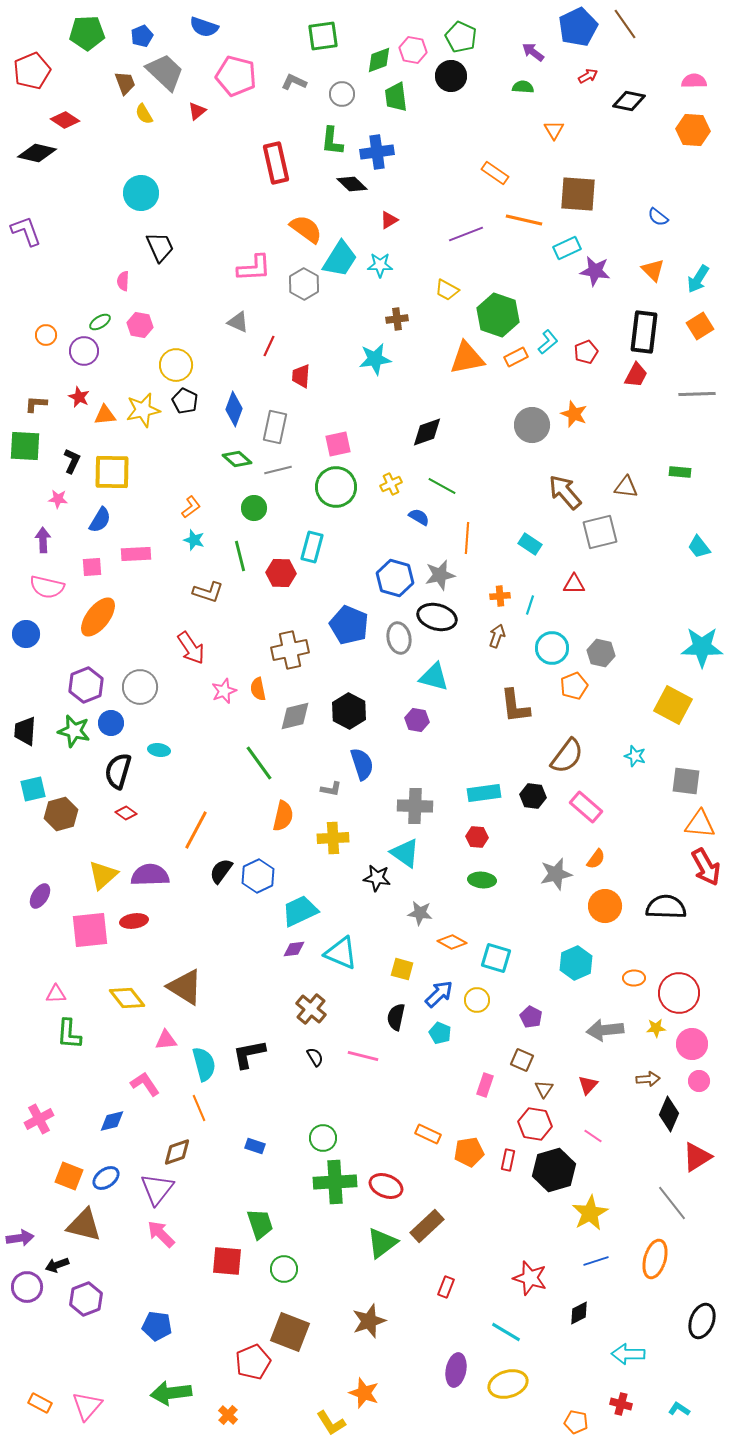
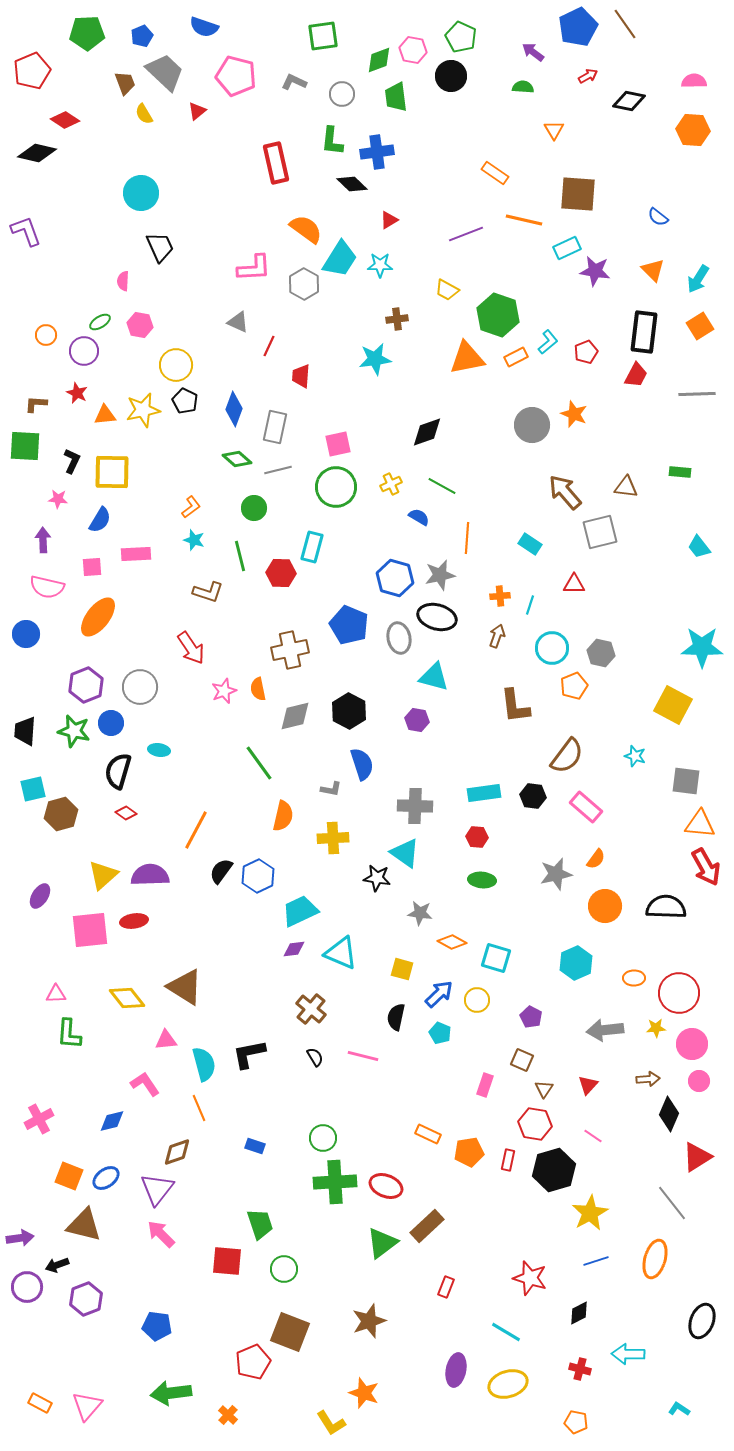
red star at (79, 397): moved 2 px left, 4 px up
red cross at (621, 1404): moved 41 px left, 35 px up
